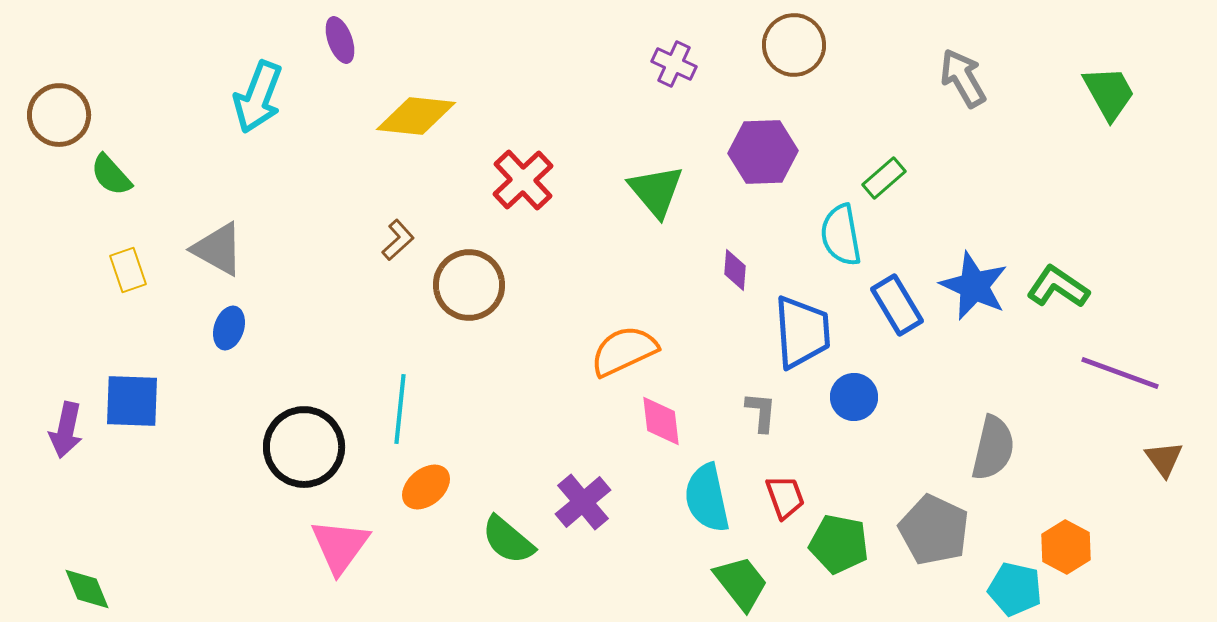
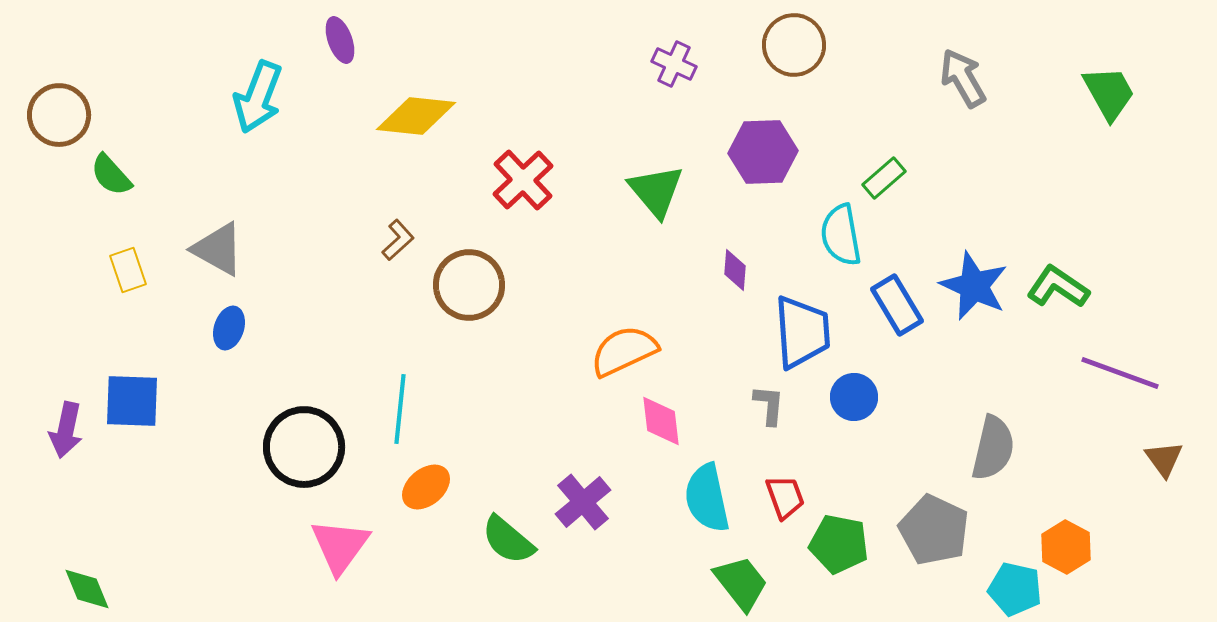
gray L-shape at (761, 412): moved 8 px right, 7 px up
